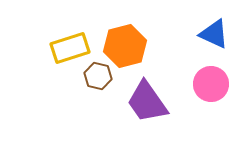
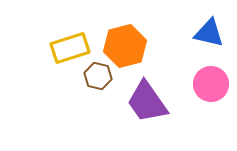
blue triangle: moved 5 px left, 1 px up; rotated 12 degrees counterclockwise
